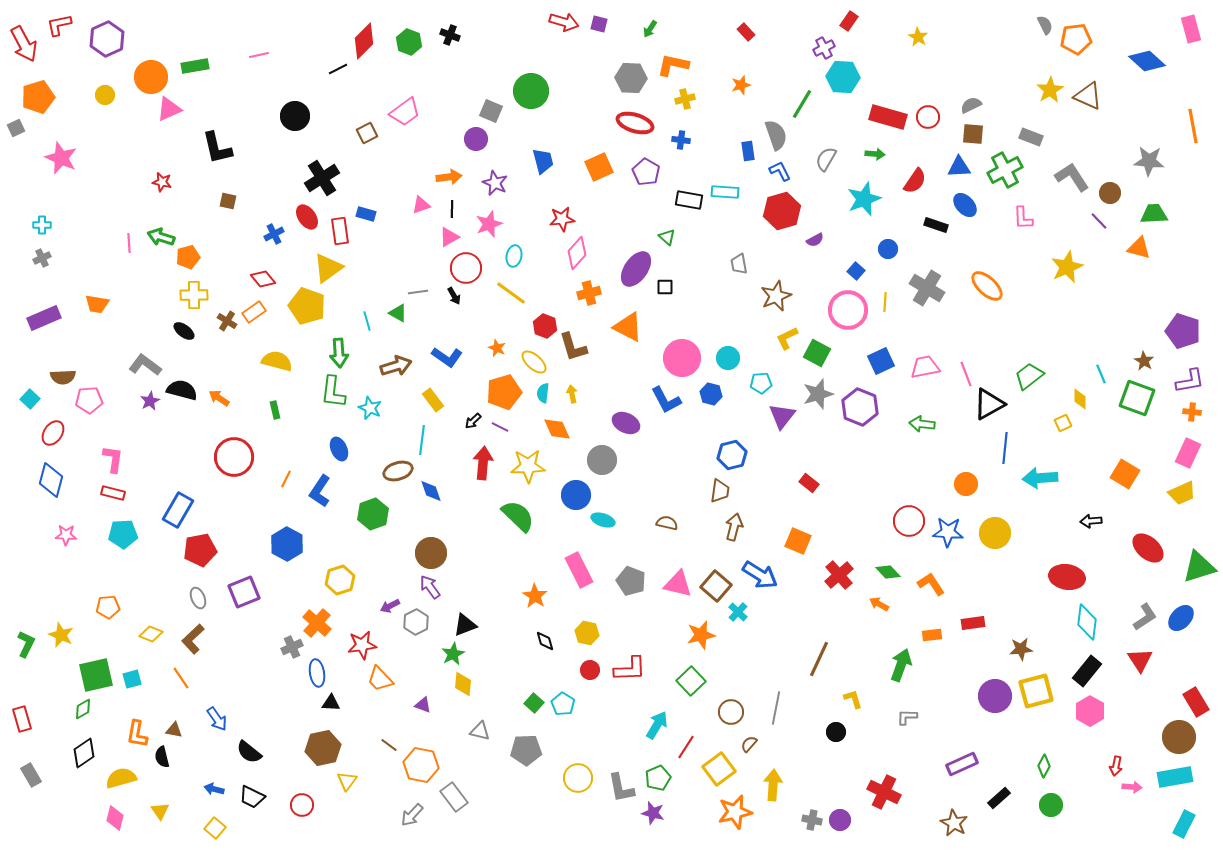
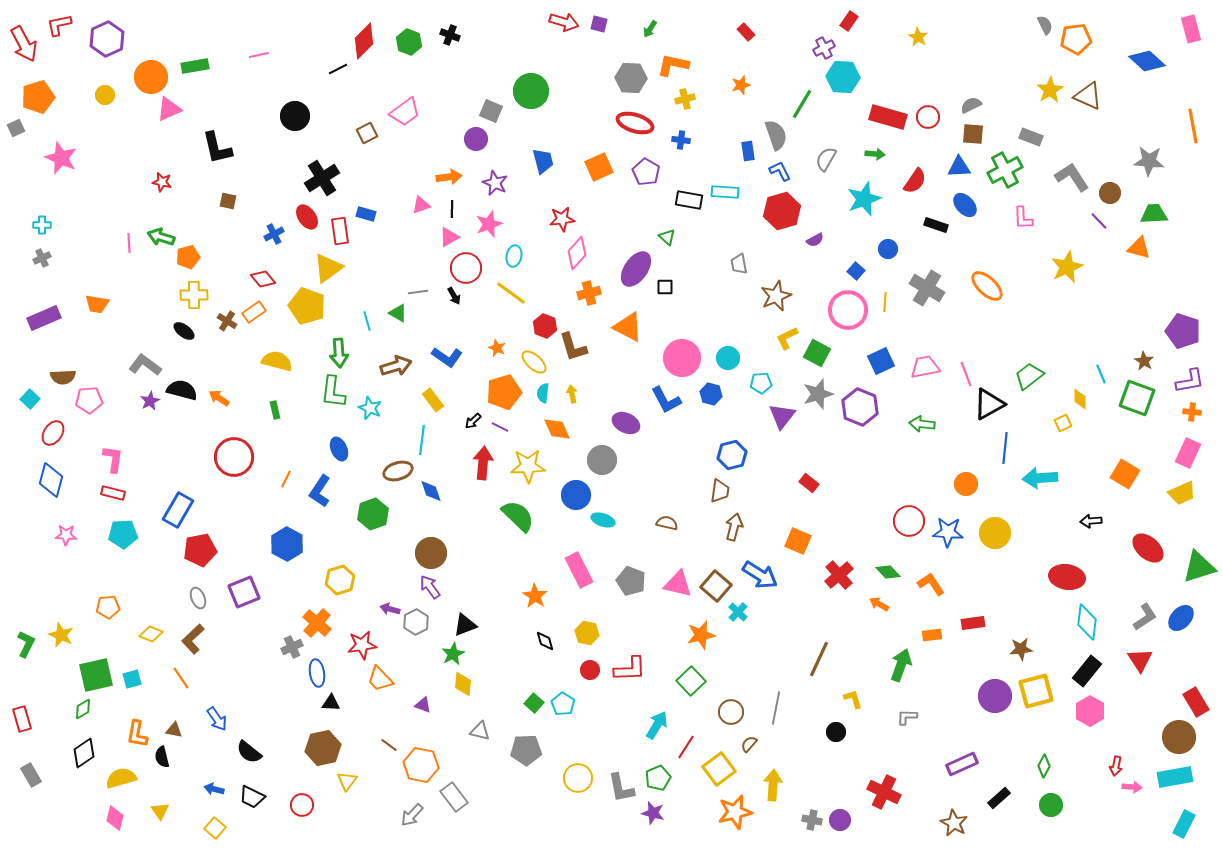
purple arrow at (390, 606): moved 3 px down; rotated 42 degrees clockwise
